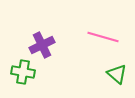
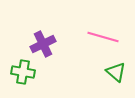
purple cross: moved 1 px right, 1 px up
green triangle: moved 1 px left, 2 px up
